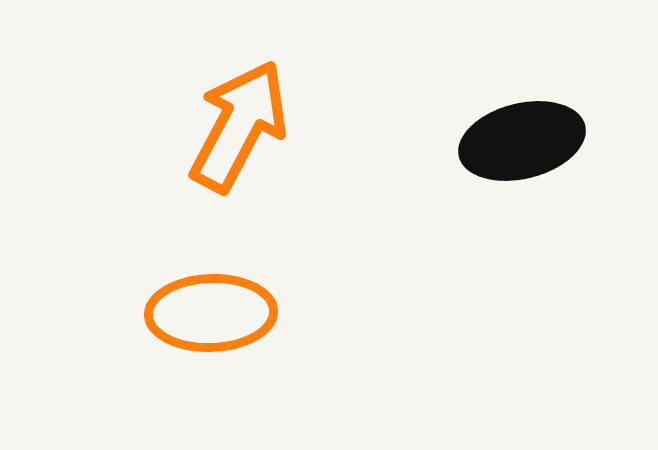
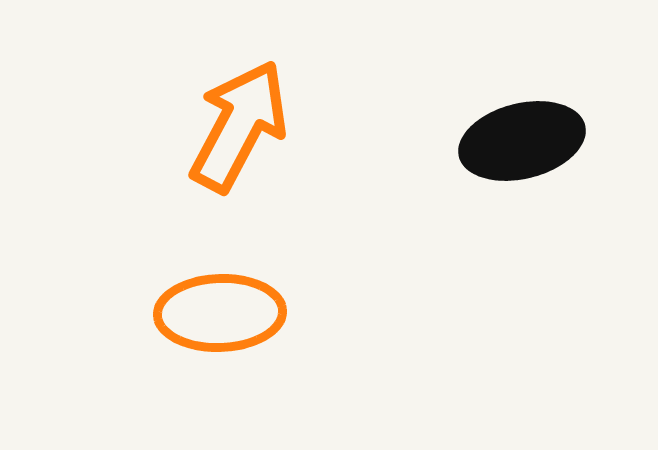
orange ellipse: moved 9 px right
